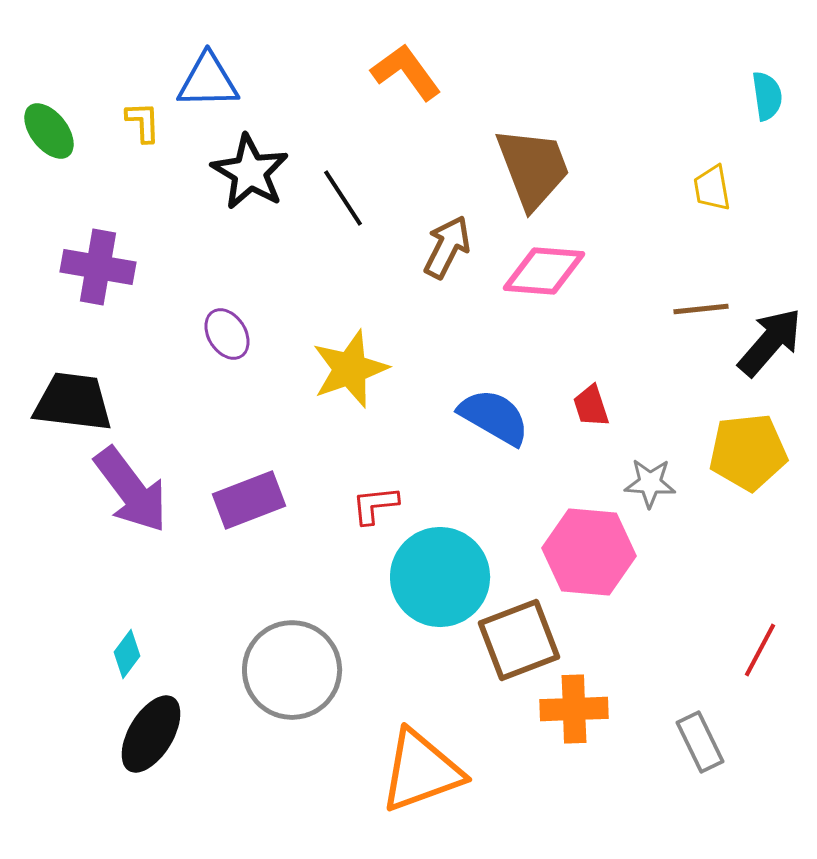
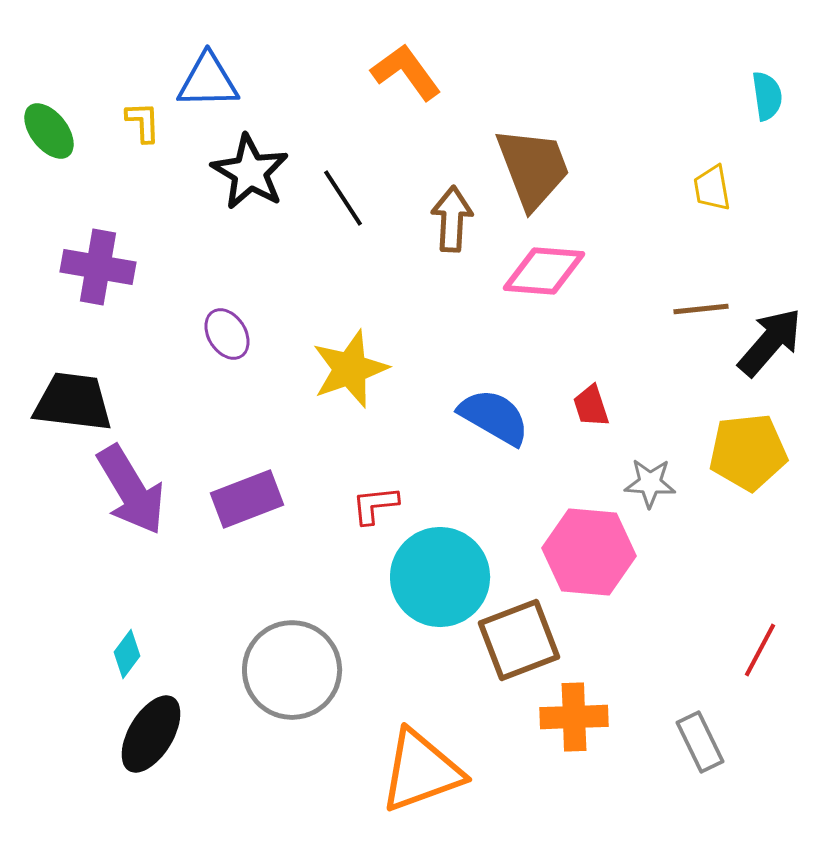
brown arrow: moved 5 px right, 28 px up; rotated 24 degrees counterclockwise
purple arrow: rotated 6 degrees clockwise
purple rectangle: moved 2 px left, 1 px up
orange cross: moved 8 px down
